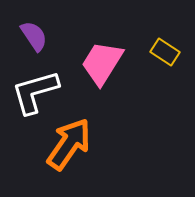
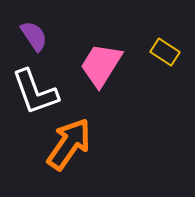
pink trapezoid: moved 1 px left, 2 px down
white L-shape: rotated 94 degrees counterclockwise
